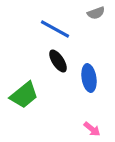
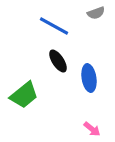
blue line: moved 1 px left, 3 px up
